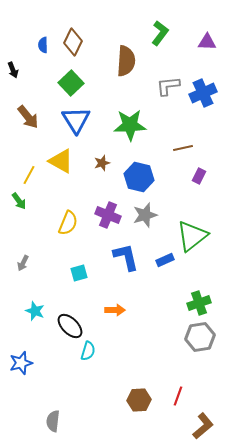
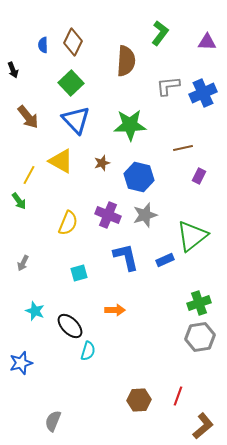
blue triangle: rotated 12 degrees counterclockwise
gray semicircle: rotated 15 degrees clockwise
